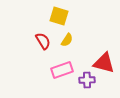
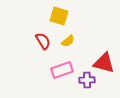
yellow semicircle: moved 1 px right, 1 px down; rotated 16 degrees clockwise
